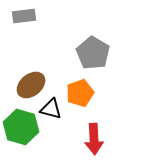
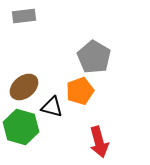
gray pentagon: moved 1 px right, 4 px down
brown ellipse: moved 7 px left, 2 px down
orange pentagon: moved 2 px up
black triangle: moved 1 px right, 2 px up
red arrow: moved 5 px right, 3 px down; rotated 12 degrees counterclockwise
